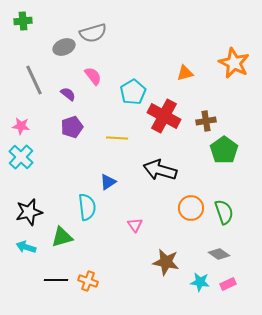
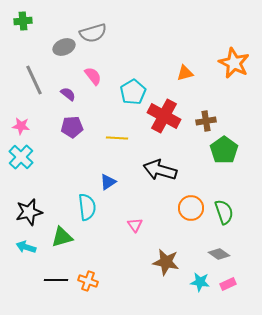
purple pentagon: rotated 15 degrees clockwise
